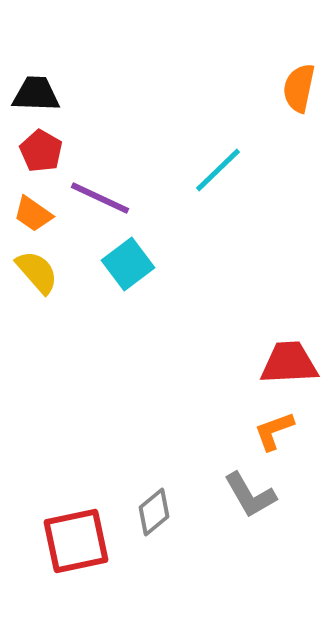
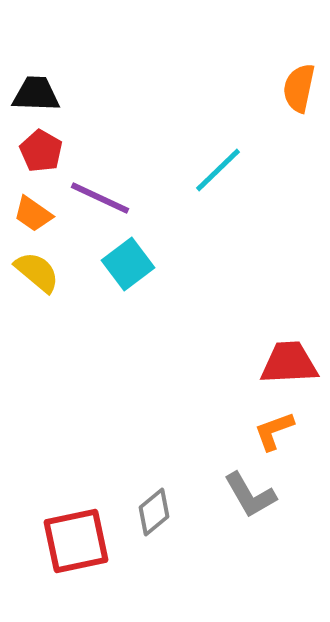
yellow semicircle: rotated 9 degrees counterclockwise
